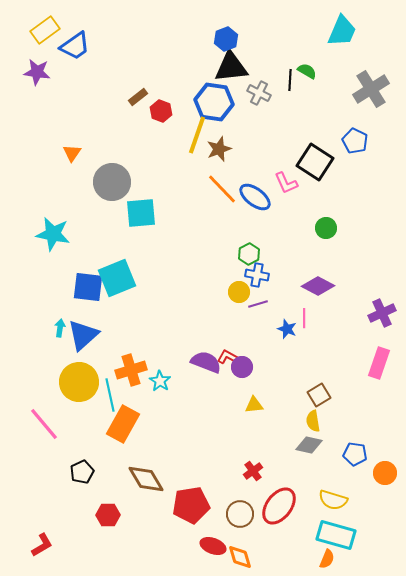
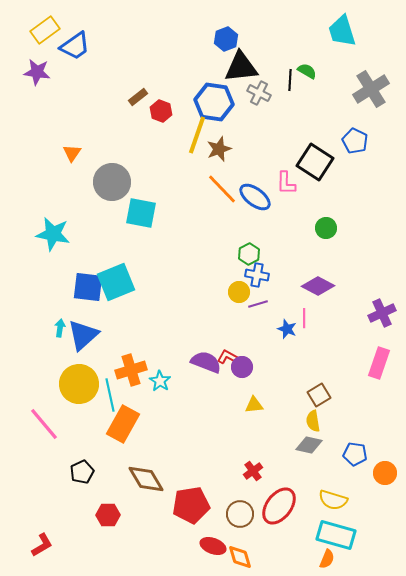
cyan trapezoid at (342, 31): rotated 140 degrees clockwise
black triangle at (231, 67): moved 10 px right
pink L-shape at (286, 183): rotated 25 degrees clockwise
cyan square at (141, 213): rotated 16 degrees clockwise
cyan square at (117, 278): moved 1 px left, 4 px down
yellow circle at (79, 382): moved 2 px down
